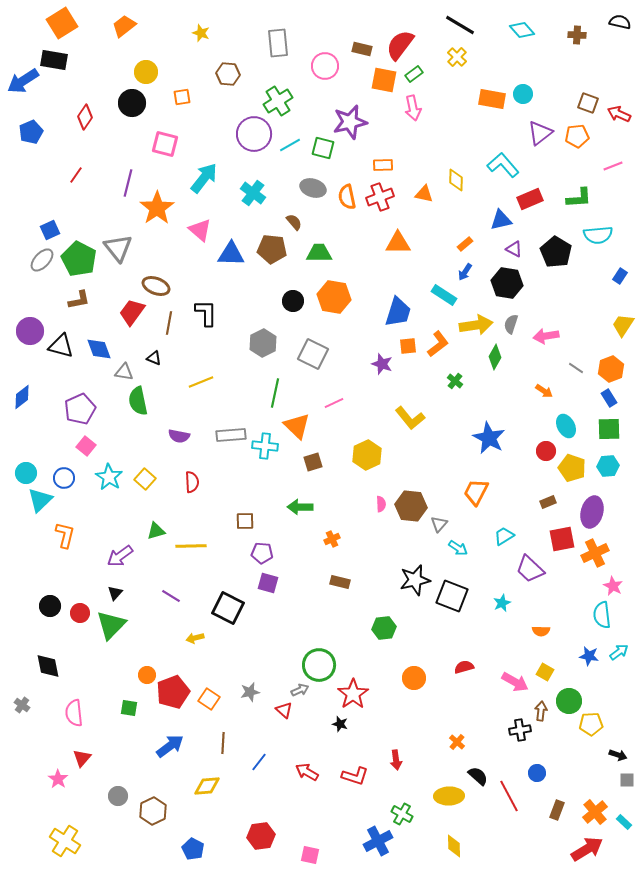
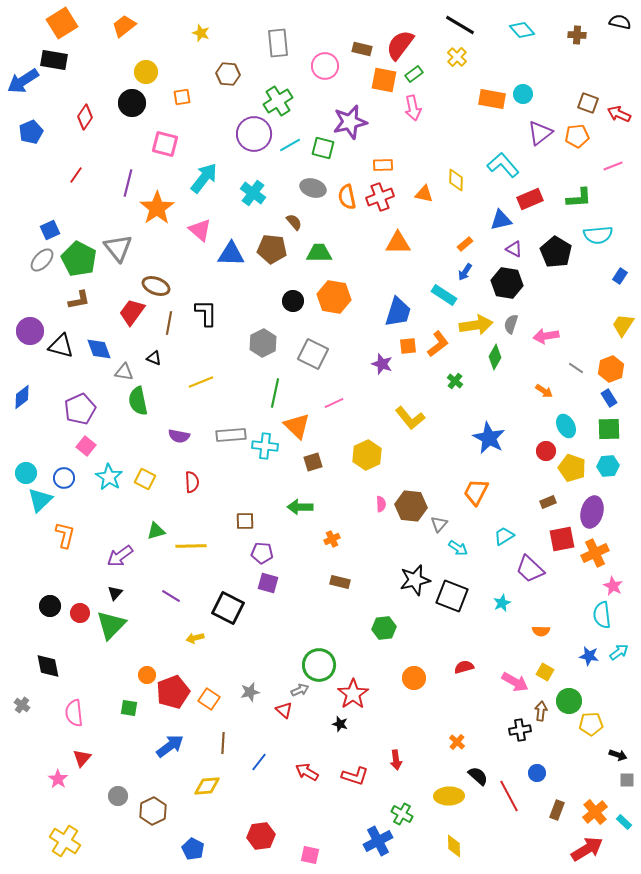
yellow square at (145, 479): rotated 15 degrees counterclockwise
